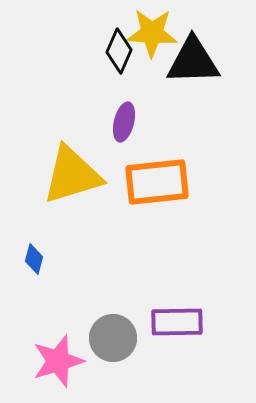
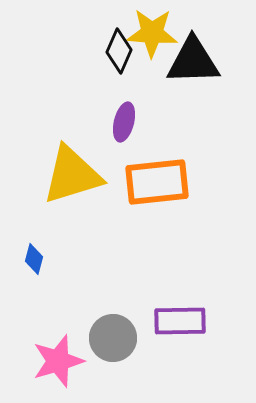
purple rectangle: moved 3 px right, 1 px up
